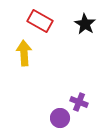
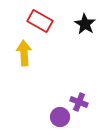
purple circle: moved 1 px up
